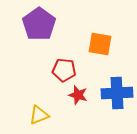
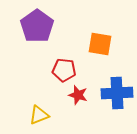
purple pentagon: moved 2 px left, 2 px down
